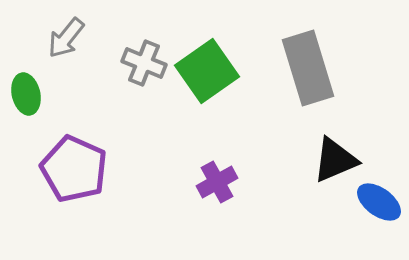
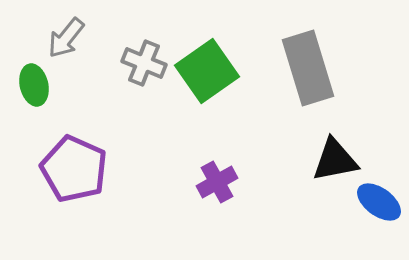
green ellipse: moved 8 px right, 9 px up
black triangle: rotated 12 degrees clockwise
